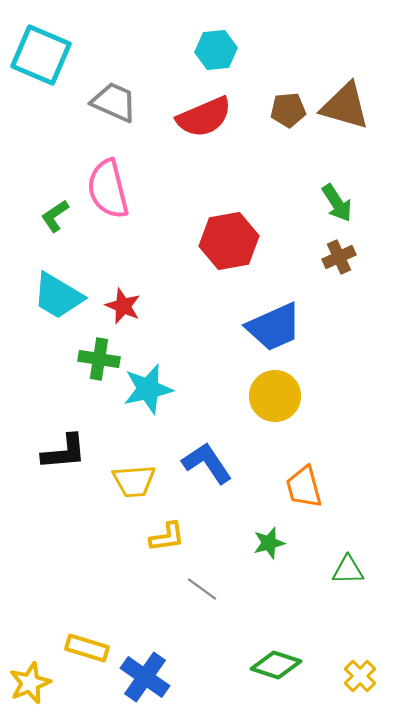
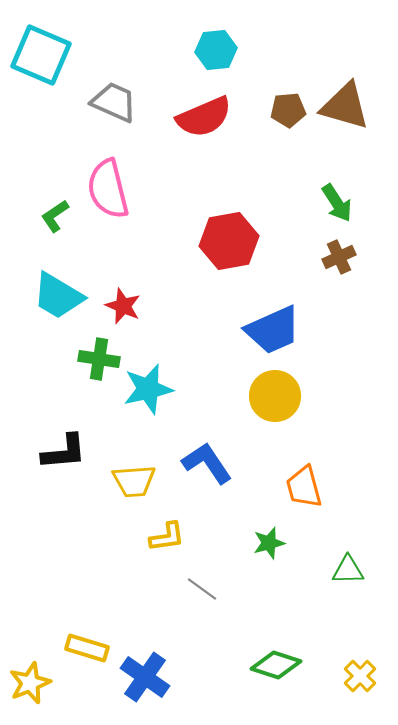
blue trapezoid: moved 1 px left, 3 px down
